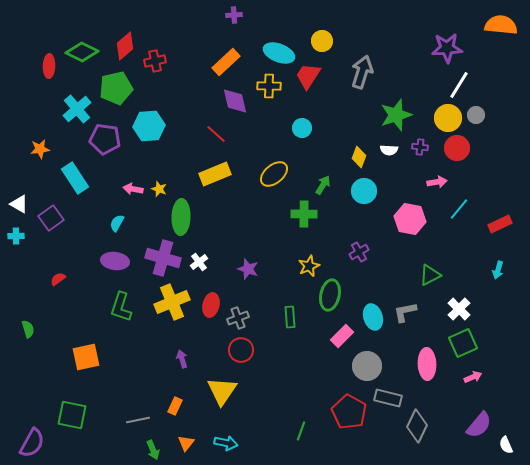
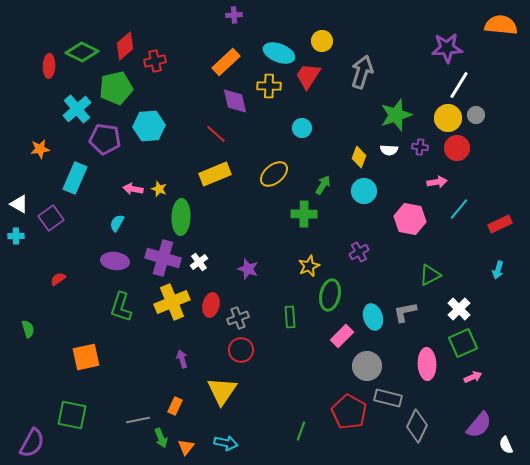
cyan rectangle at (75, 178): rotated 56 degrees clockwise
orange triangle at (186, 443): moved 4 px down
green arrow at (153, 450): moved 8 px right, 12 px up
